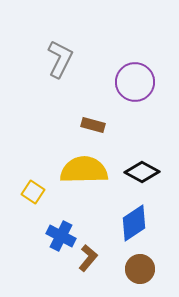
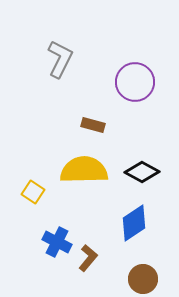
blue cross: moved 4 px left, 6 px down
brown circle: moved 3 px right, 10 px down
